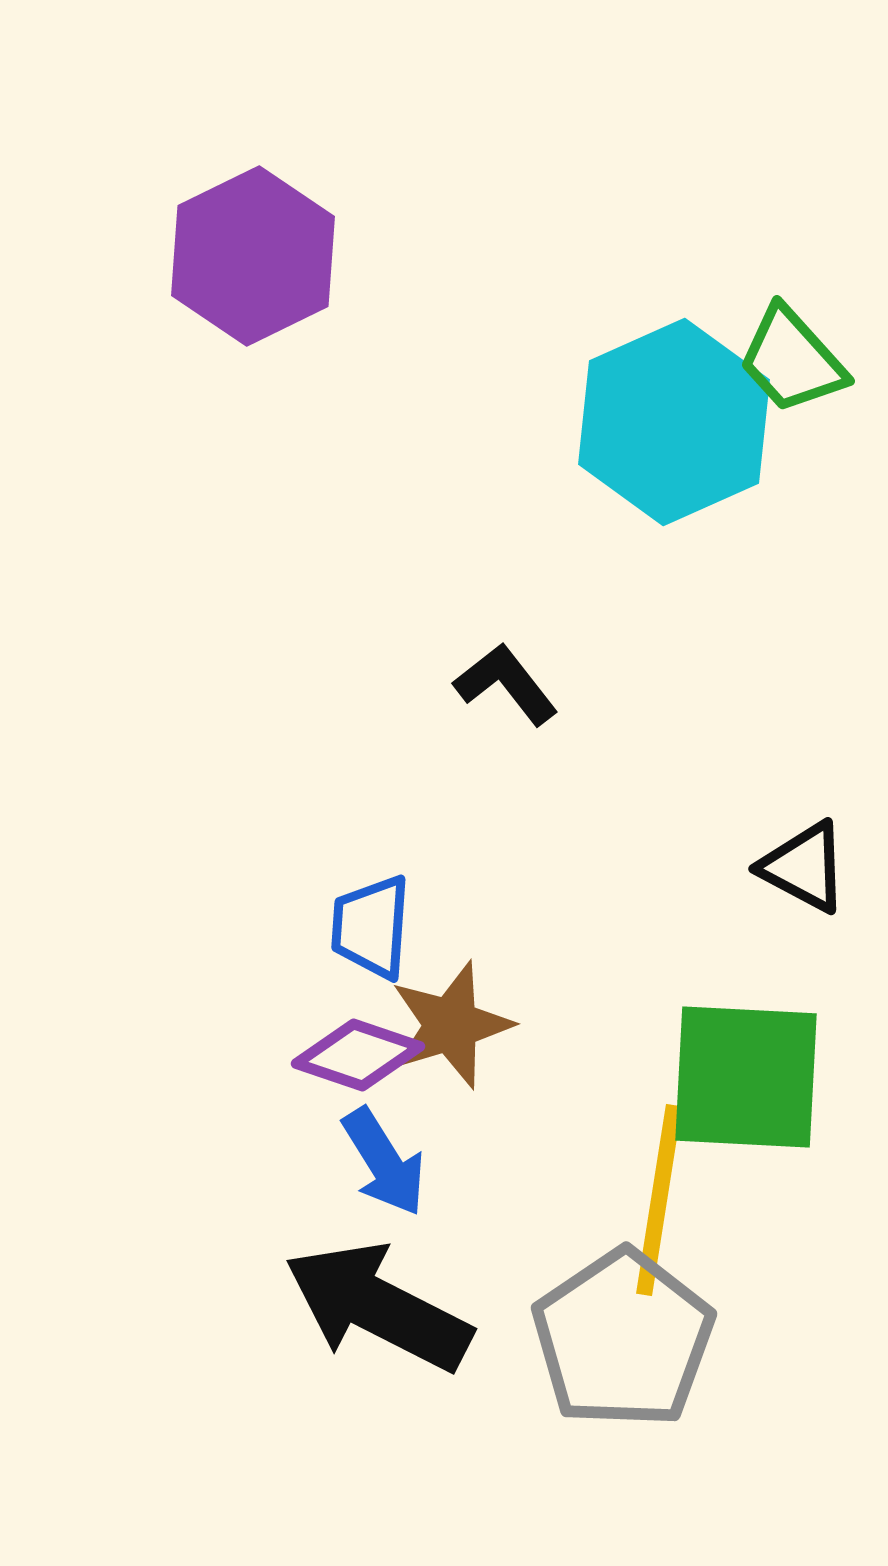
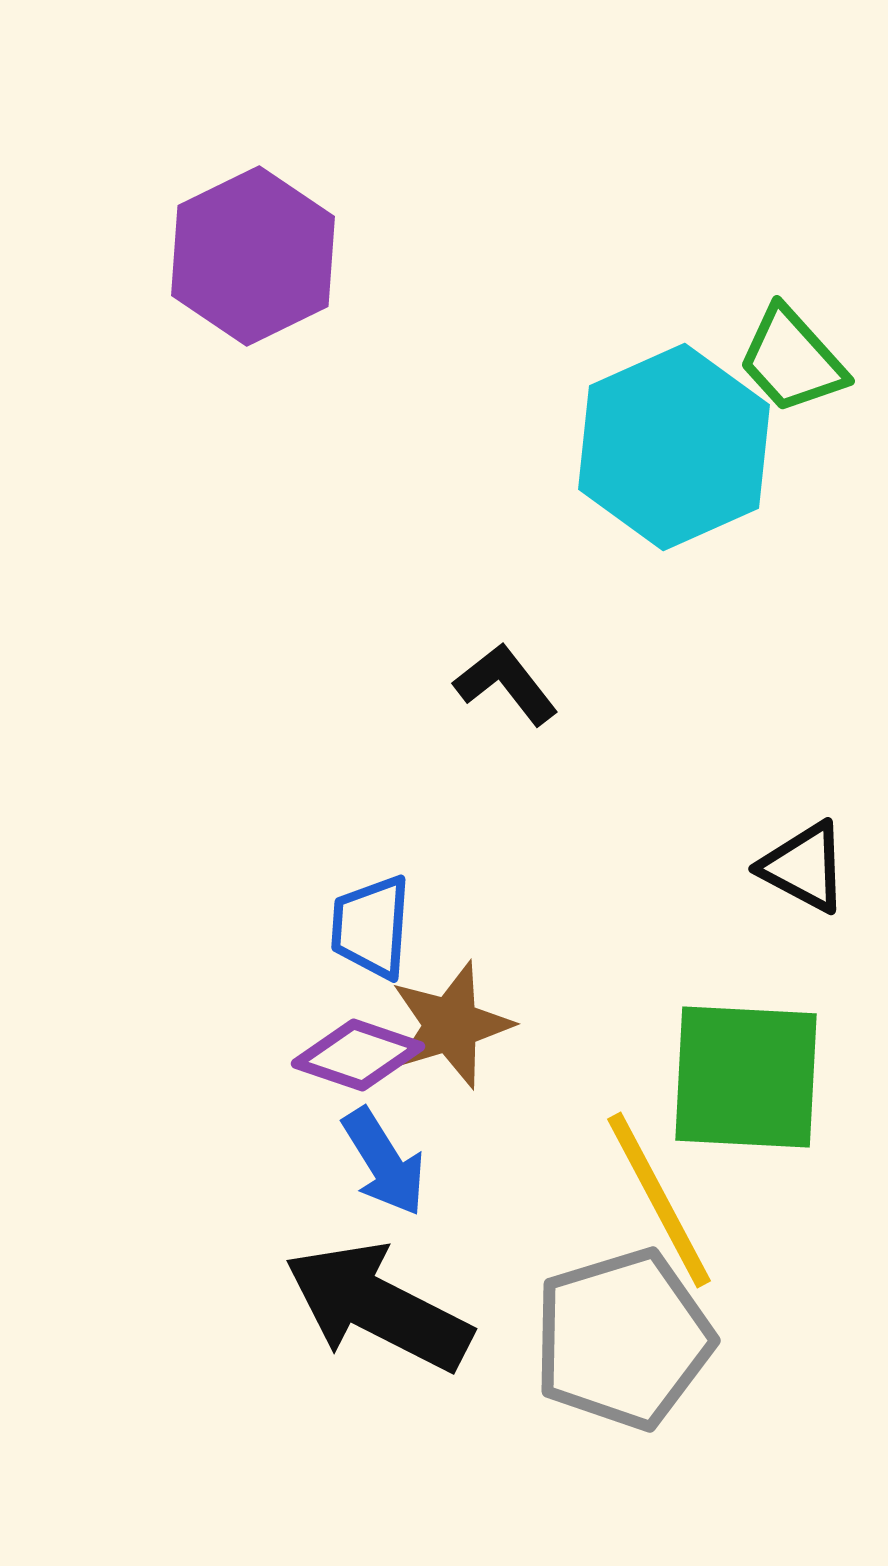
cyan hexagon: moved 25 px down
yellow line: rotated 37 degrees counterclockwise
gray pentagon: rotated 17 degrees clockwise
